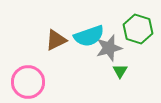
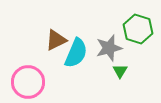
cyan semicircle: moved 13 px left, 17 px down; rotated 48 degrees counterclockwise
